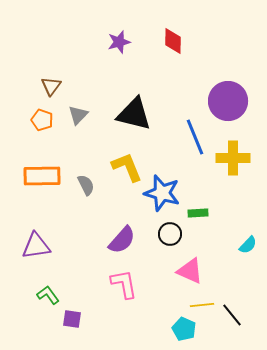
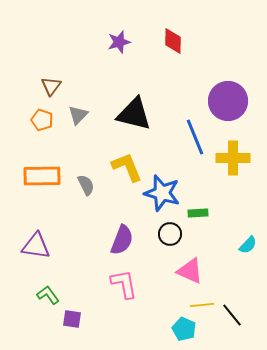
purple semicircle: rotated 20 degrees counterclockwise
purple triangle: rotated 16 degrees clockwise
